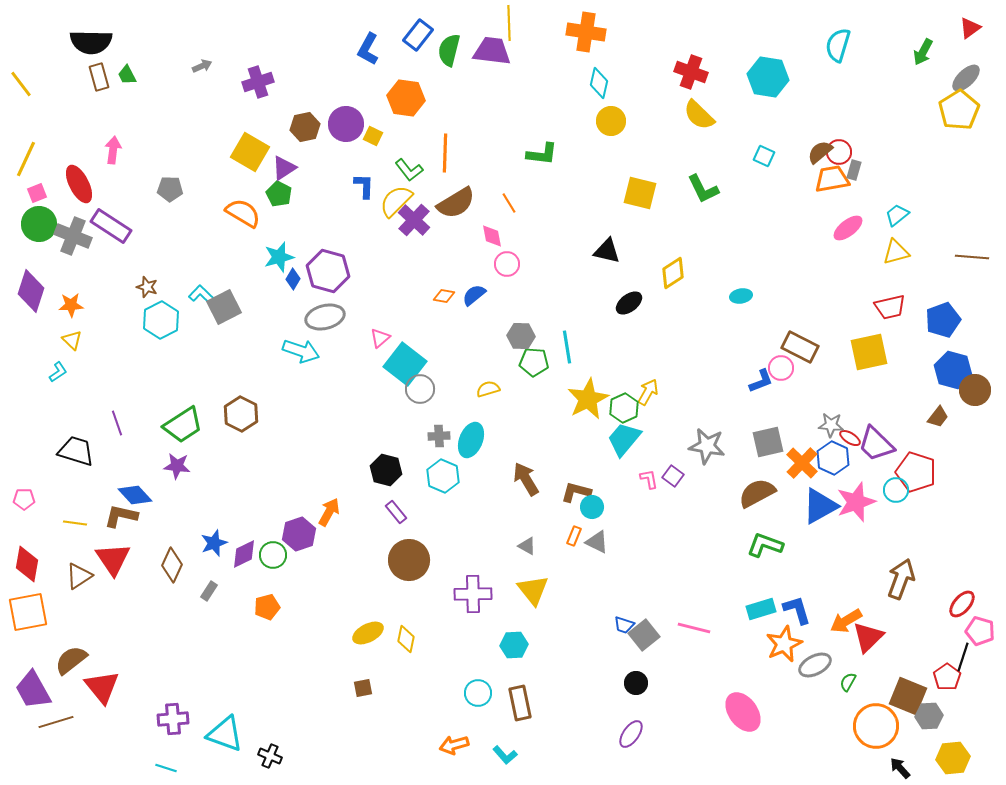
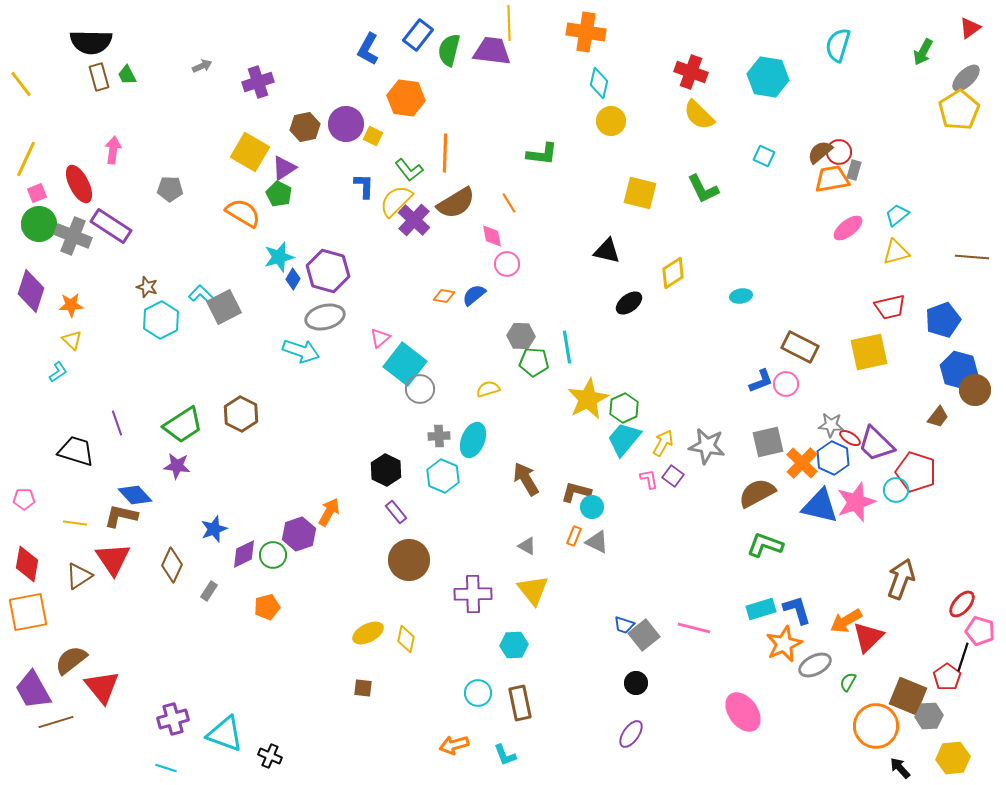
pink circle at (781, 368): moved 5 px right, 16 px down
blue hexagon at (953, 370): moved 6 px right
yellow arrow at (648, 392): moved 15 px right, 51 px down
cyan ellipse at (471, 440): moved 2 px right
black hexagon at (386, 470): rotated 12 degrees clockwise
blue triangle at (820, 506): rotated 42 degrees clockwise
blue star at (214, 543): moved 14 px up
brown square at (363, 688): rotated 18 degrees clockwise
purple cross at (173, 719): rotated 12 degrees counterclockwise
cyan L-shape at (505, 755): rotated 20 degrees clockwise
